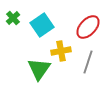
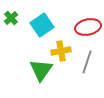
green cross: moved 2 px left
red ellipse: rotated 35 degrees clockwise
gray line: moved 1 px left
green triangle: moved 2 px right, 1 px down
